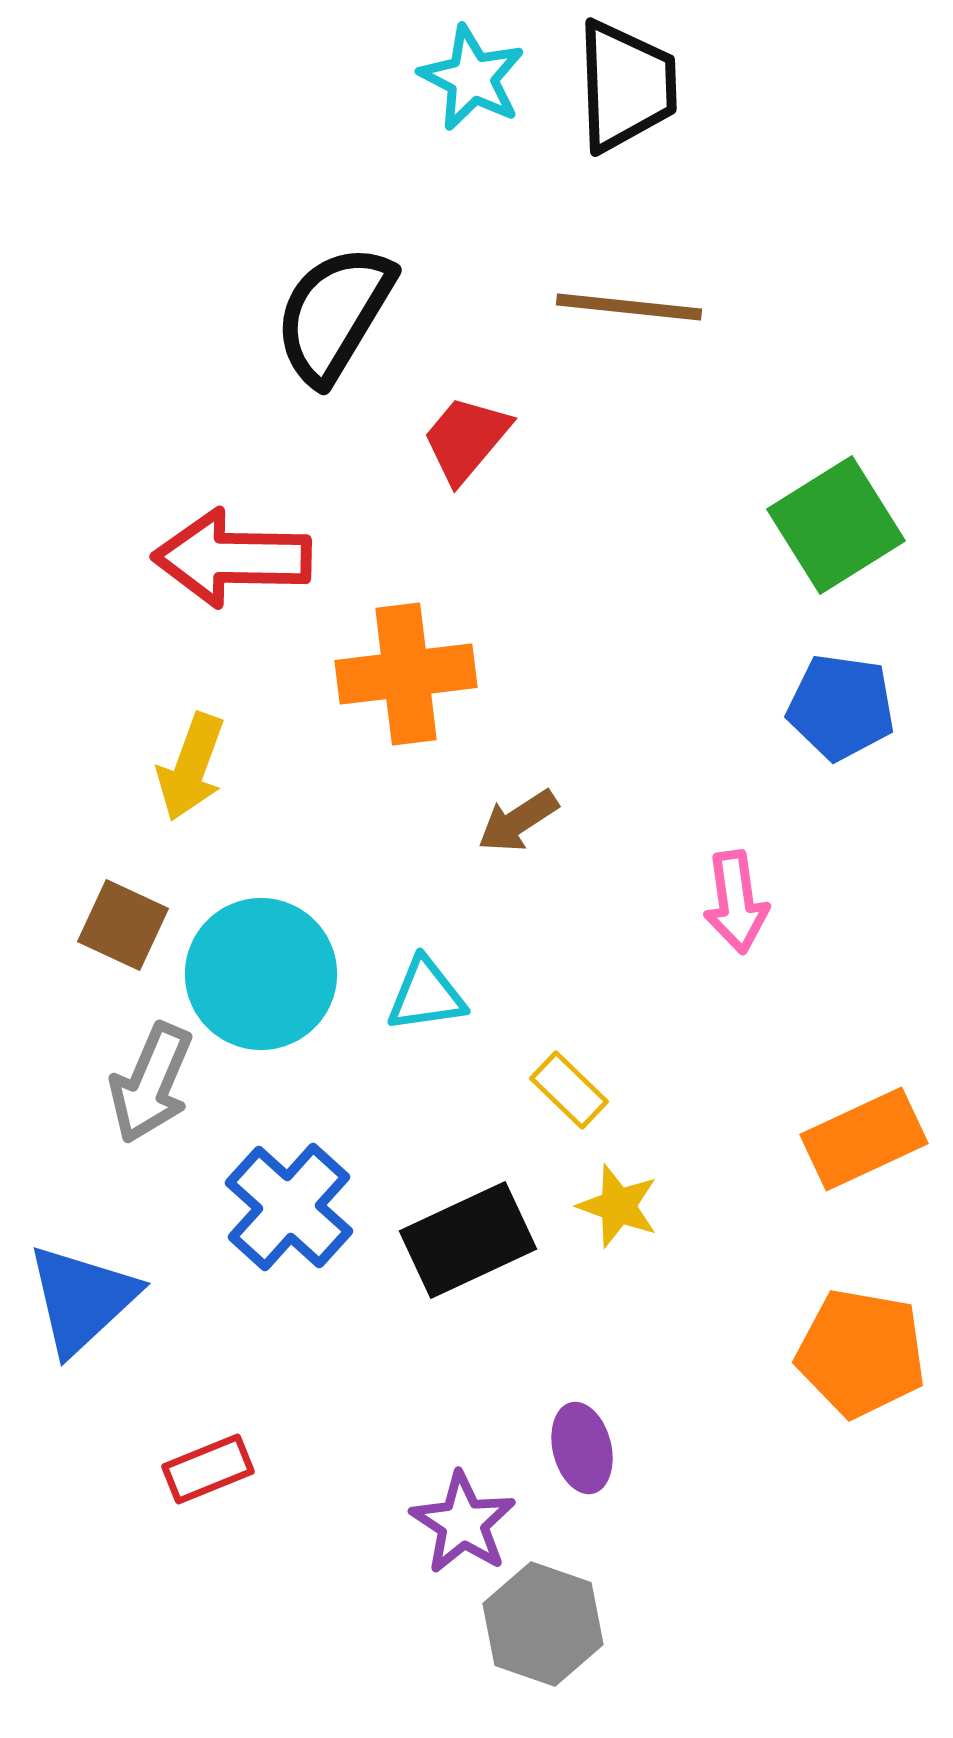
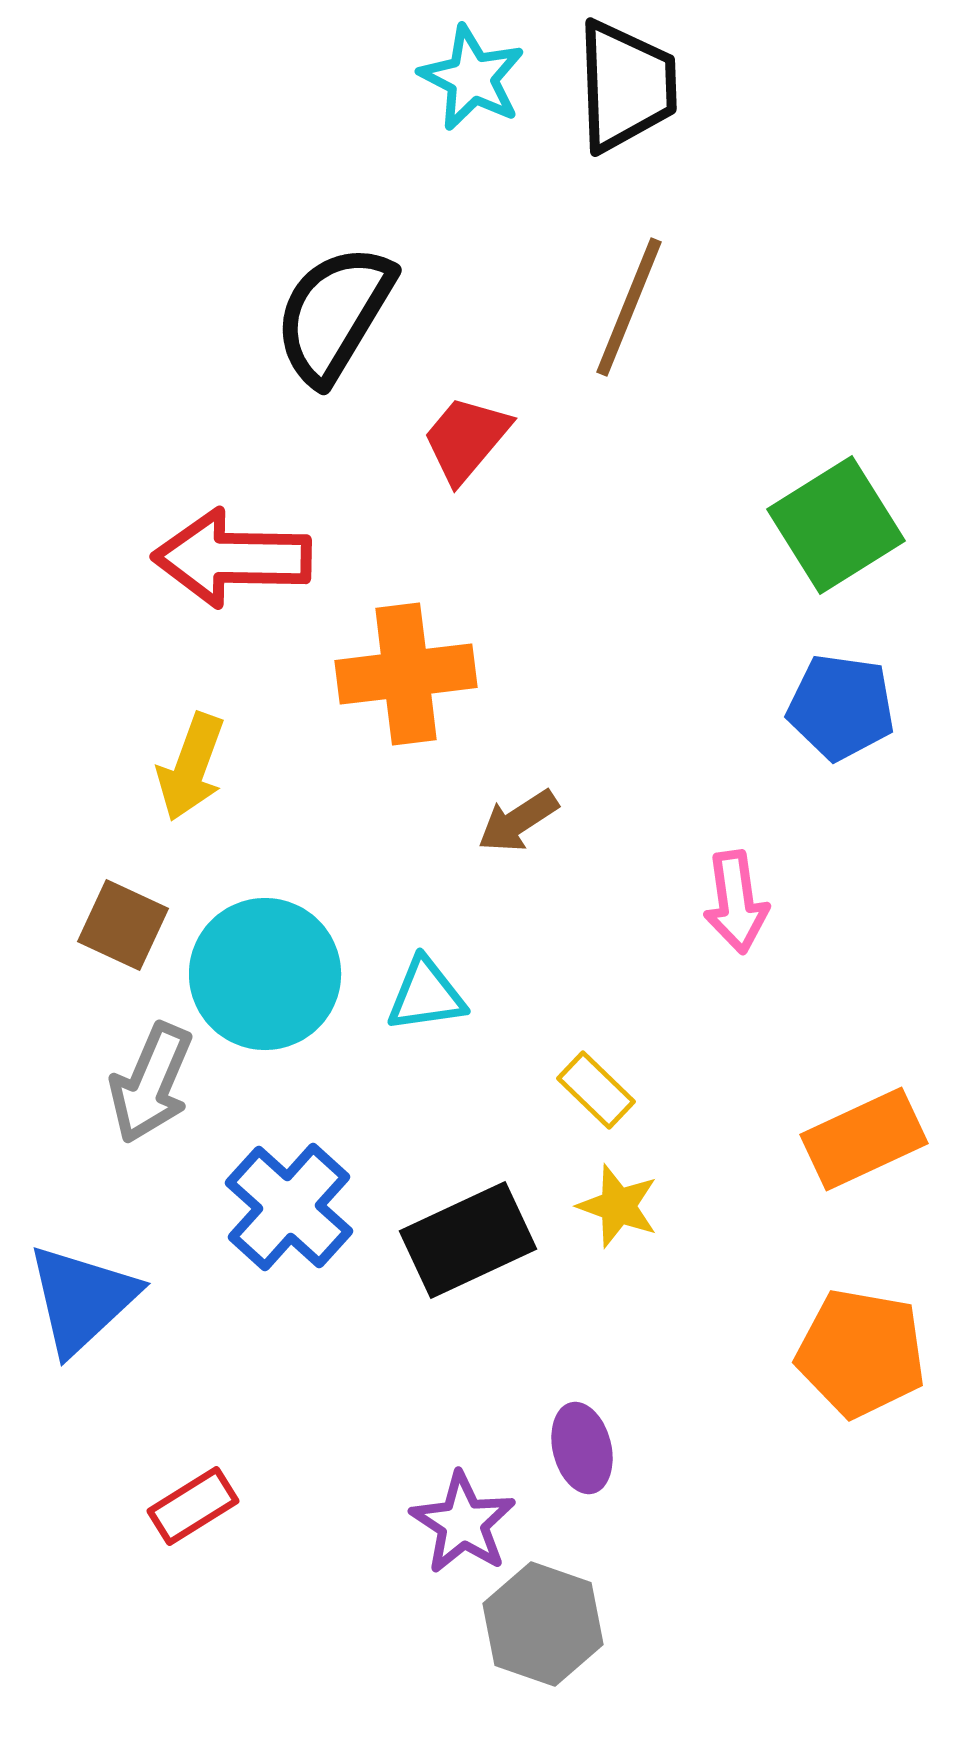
brown line: rotated 74 degrees counterclockwise
cyan circle: moved 4 px right
yellow rectangle: moved 27 px right
red rectangle: moved 15 px left, 37 px down; rotated 10 degrees counterclockwise
